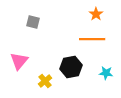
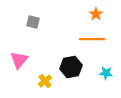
pink triangle: moved 1 px up
